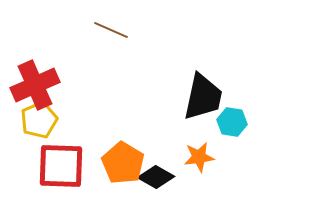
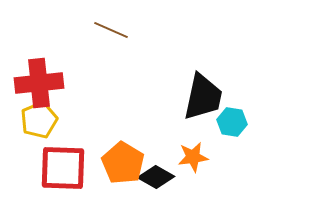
red cross: moved 4 px right, 2 px up; rotated 18 degrees clockwise
orange star: moved 6 px left
red square: moved 2 px right, 2 px down
